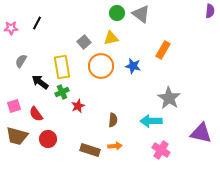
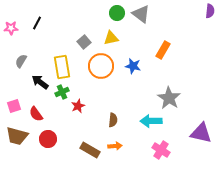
brown rectangle: rotated 12 degrees clockwise
